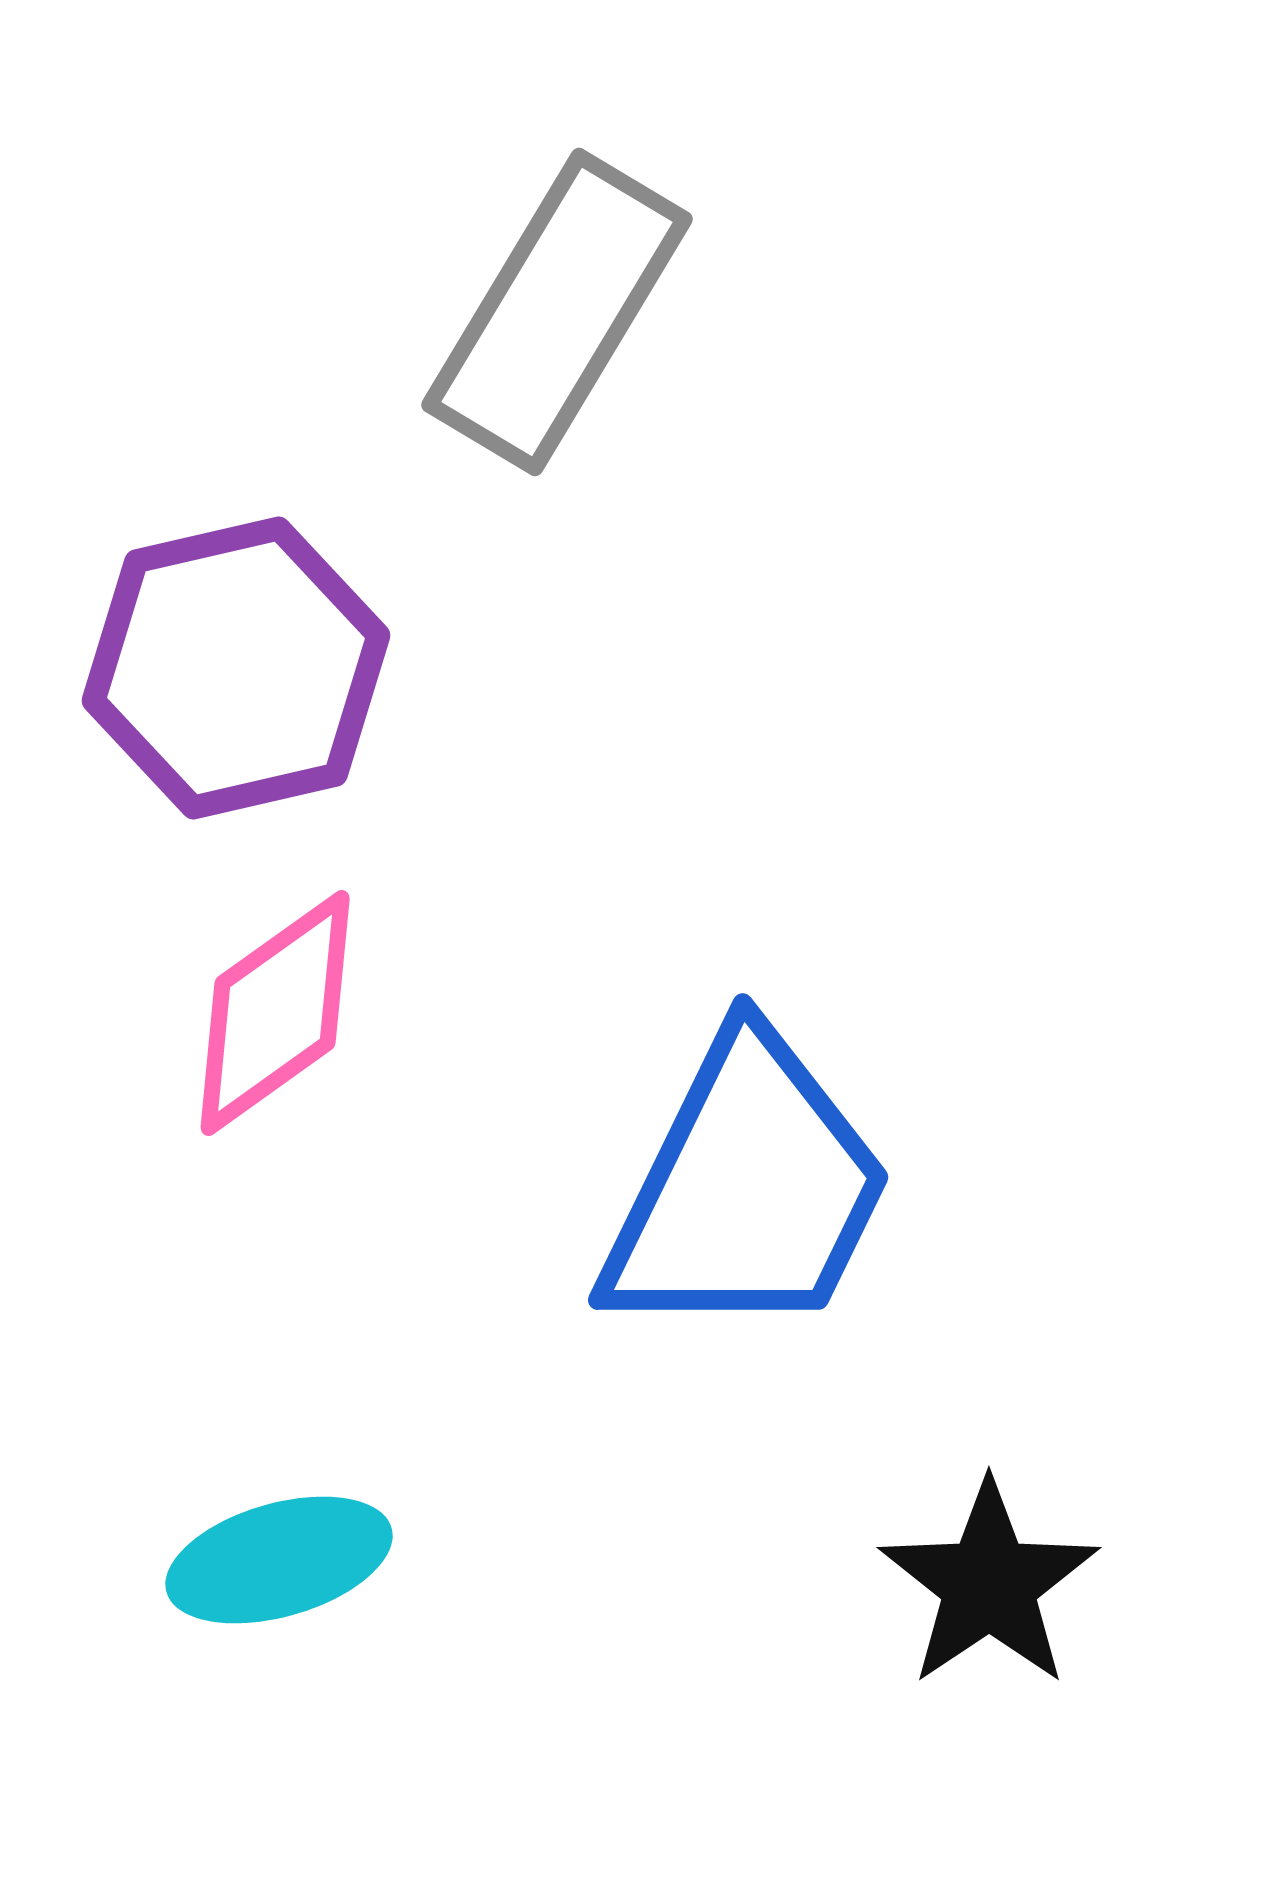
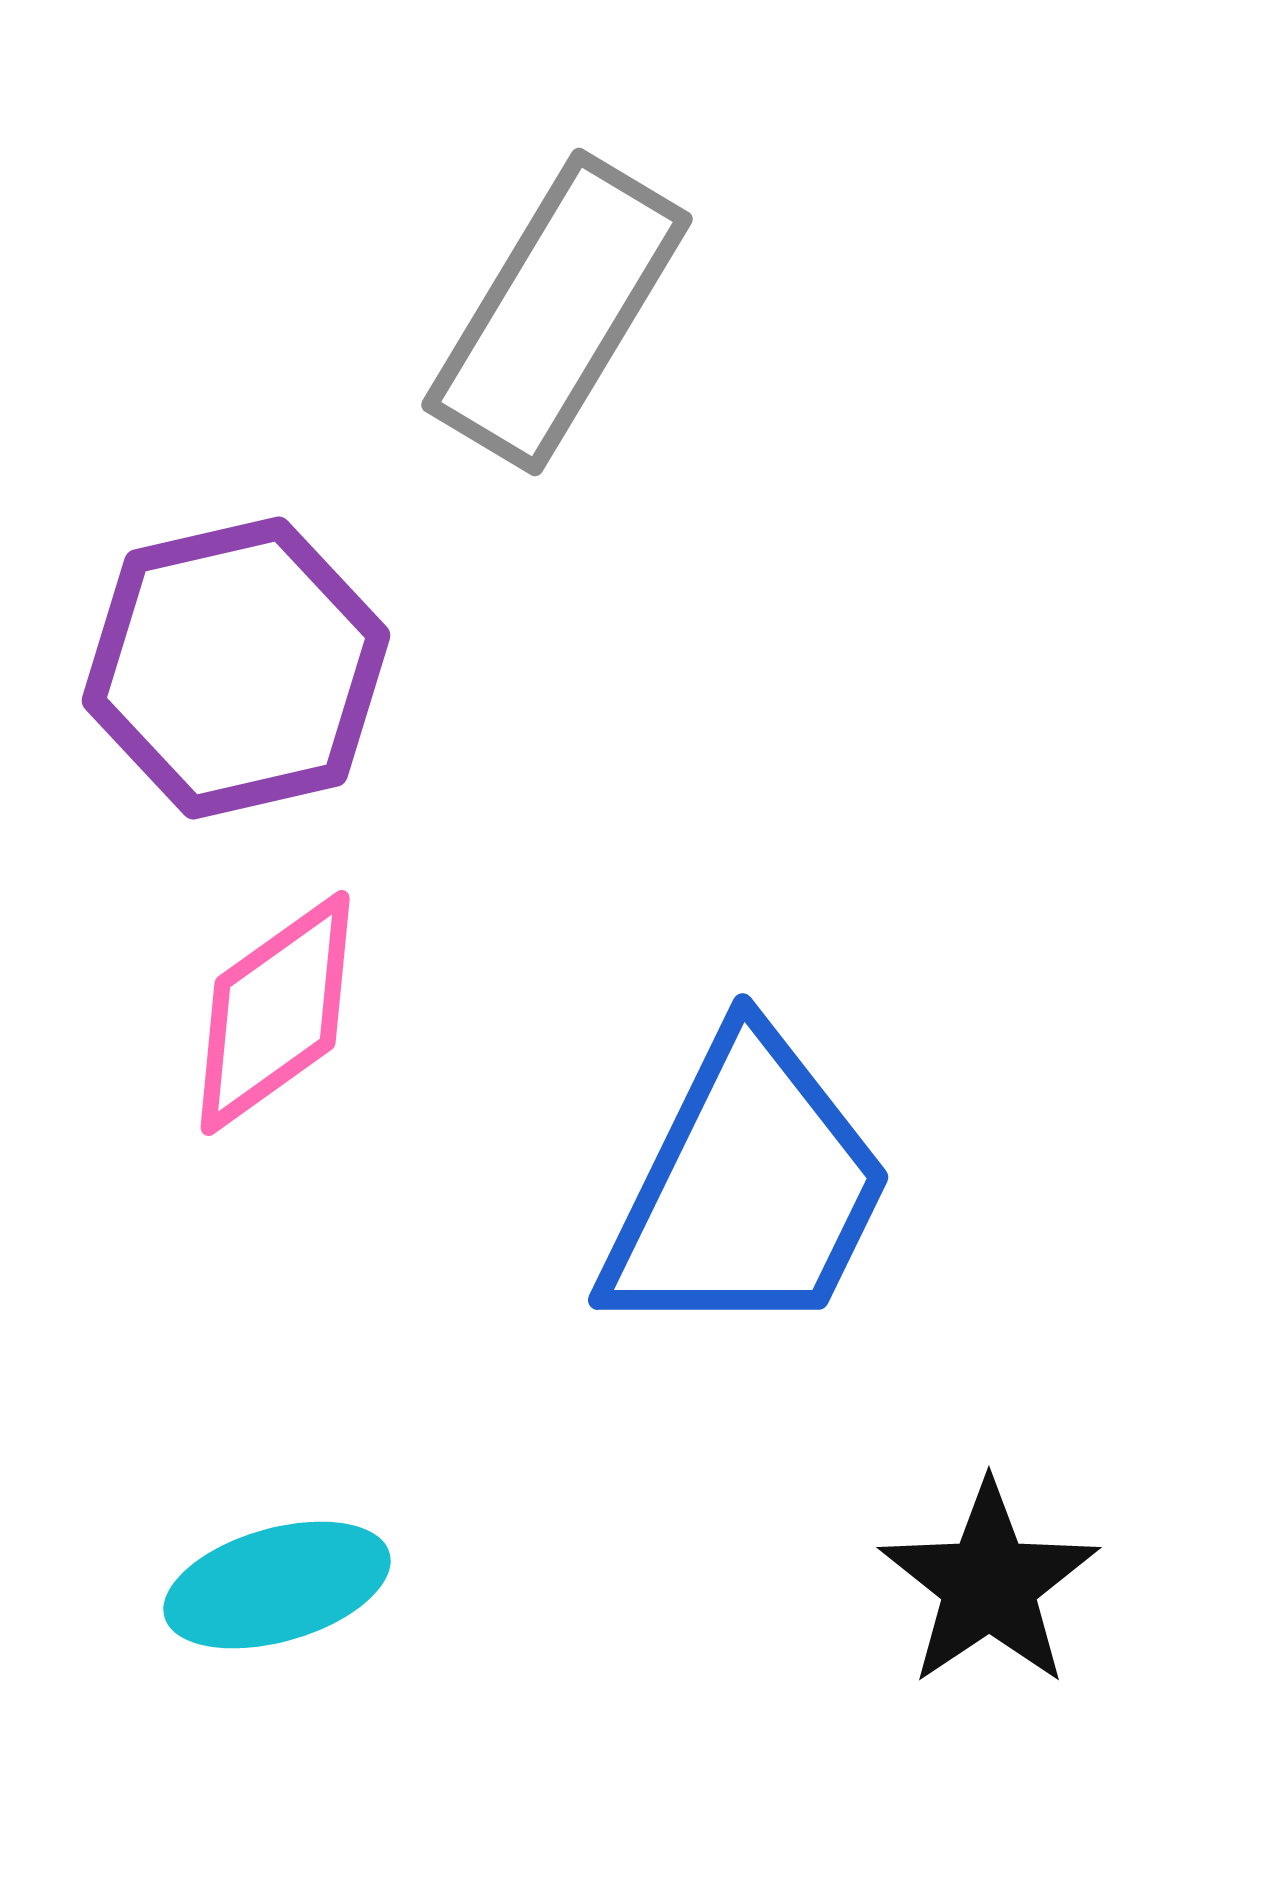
cyan ellipse: moved 2 px left, 25 px down
